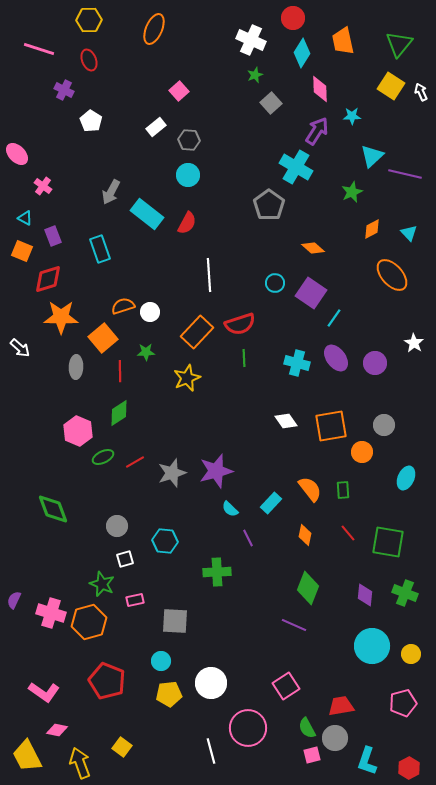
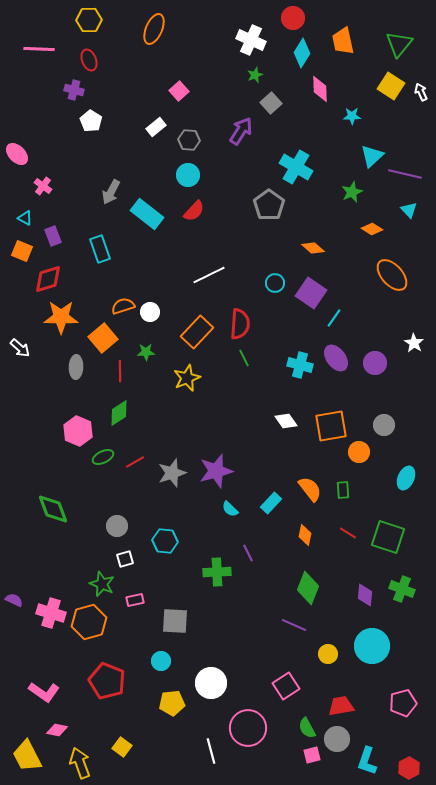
pink line at (39, 49): rotated 16 degrees counterclockwise
purple cross at (64, 90): moved 10 px right; rotated 12 degrees counterclockwise
purple arrow at (317, 131): moved 76 px left
red semicircle at (187, 223): moved 7 px right, 12 px up; rotated 15 degrees clockwise
orange diamond at (372, 229): rotated 60 degrees clockwise
cyan triangle at (409, 233): moved 23 px up
white line at (209, 275): rotated 68 degrees clockwise
red semicircle at (240, 324): rotated 68 degrees counterclockwise
green line at (244, 358): rotated 24 degrees counterclockwise
cyan cross at (297, 363): moved 3 px right, 2 px down
orange circle at (362, 452): moved 3 px left
red line at (348, 533): rotated 18 degrees counterclockwise
purple line at (248, 538): moved 15 px down
green square at (388, 542): moved 5 px up; rotated 8 degrees clockwise
green cross at (405, 593): moved 3 px left, 4 px up
purple semicircle at (14, 600): rotated 90 degrees clockwise
yellow circle at (411, 654): moved 83 px left
yellow pentagon at (169, 694): moved 3 px right, 9 px down
gray circle at (335, 738): moved 2 px right, 1 px down
